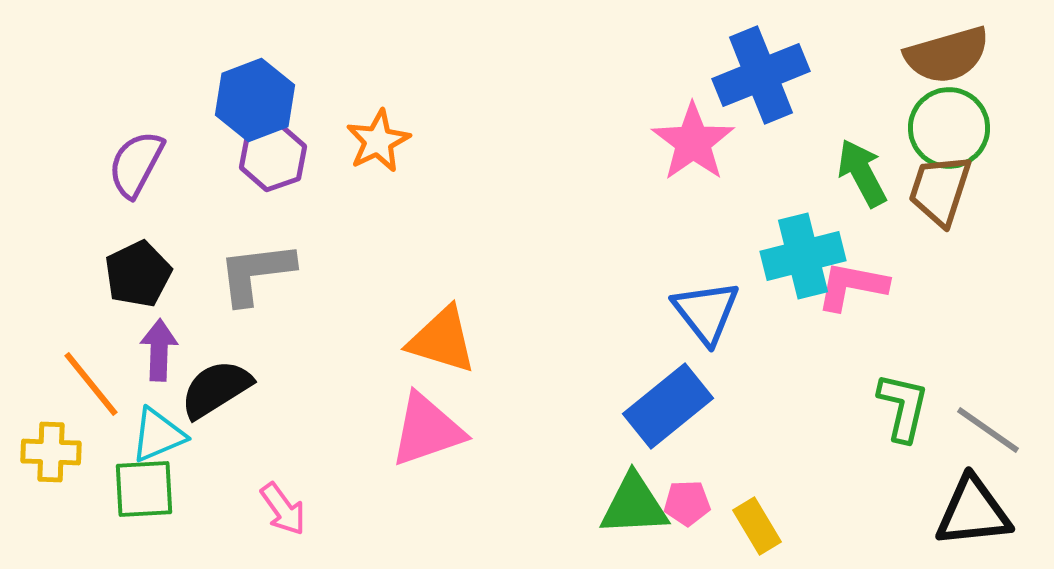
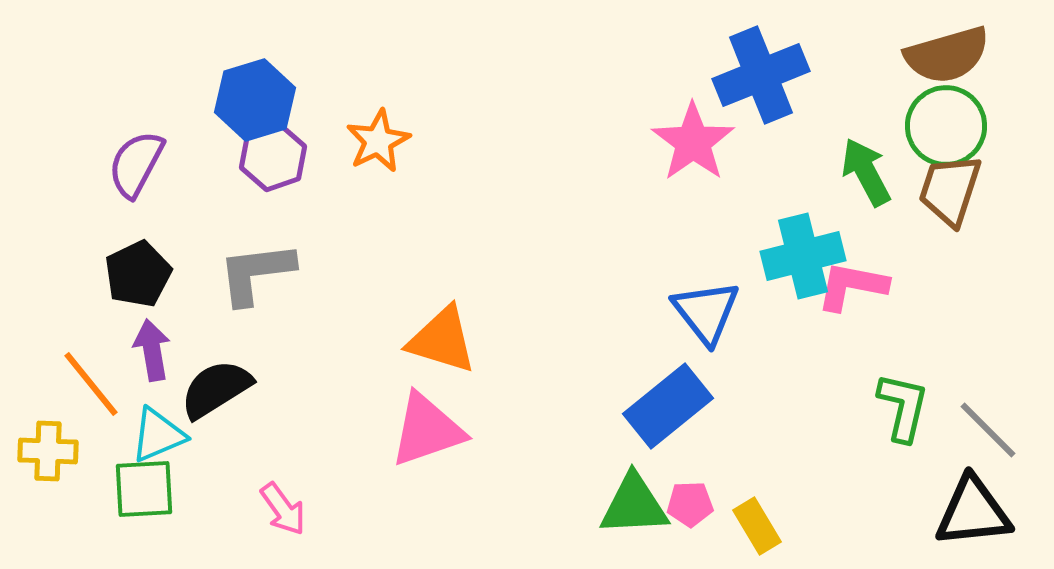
blue hexagon: rotated 4 degrees clockwise
green circle: moved 3 px left, 2 px up
green arrow: moved 4 px right, 1 px up
brown trapezoid: moved 10 px right
purple arrow: moved 7 px left; rotated 12 degrees counterclockwise
gray line: rotated 10 degrees clockwise
yellow cross: moved 3 px left, 1 px up
pink pentagon: moved 3 px right, 1 px down
